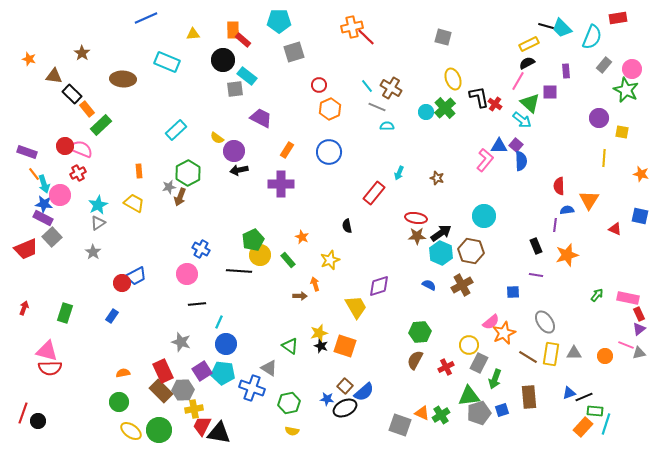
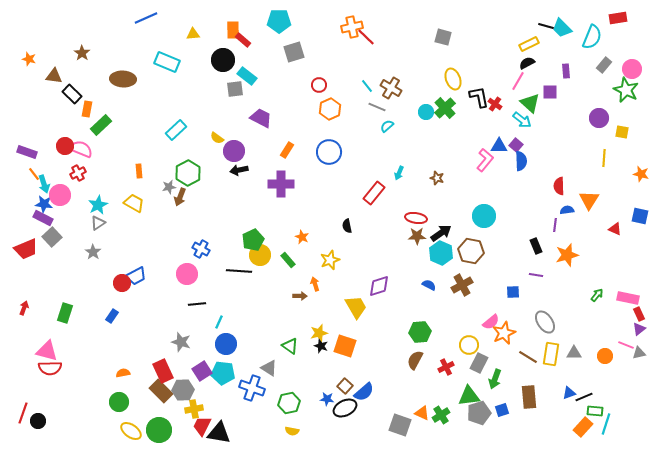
orange rectangle at (87, 109): rotated 49 degrees clockwise
cyan semicircle at (387, 126): rotated 40 degrees counterclockwise
